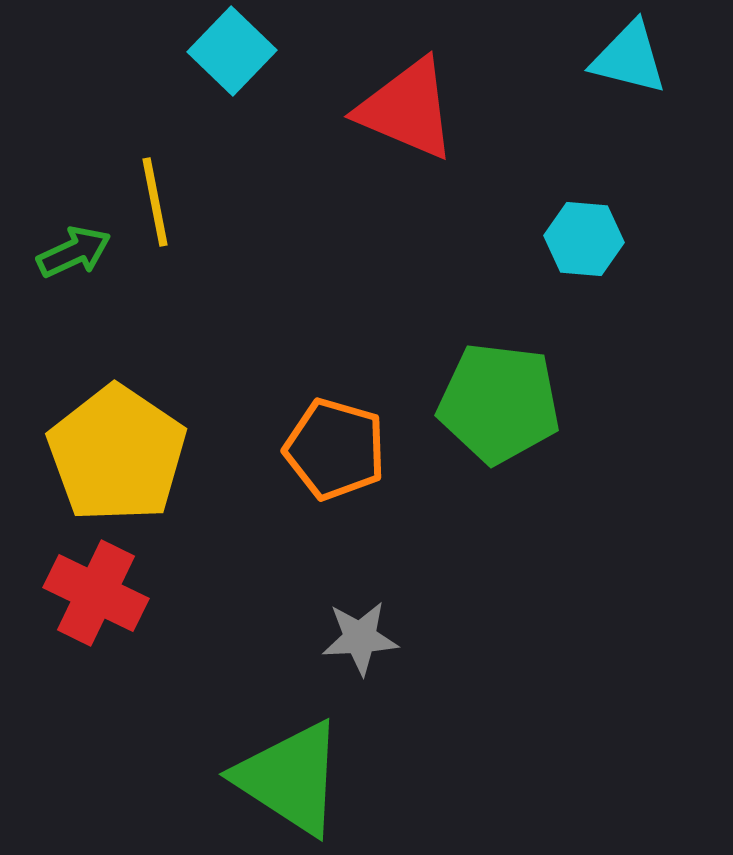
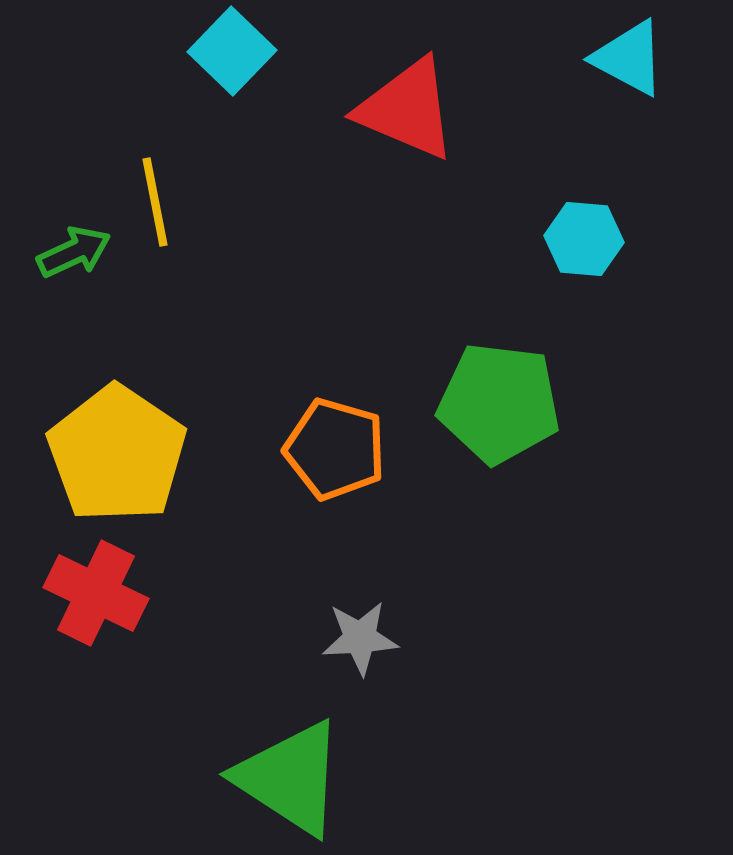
cyan triangle: rotated 14 degrees clockwise
